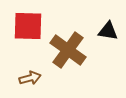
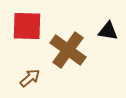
red square: moved 1 px left
brown arrow: rotated 25 degrees counterclockwise
